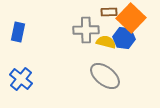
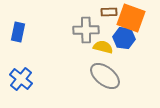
orange square: rotated 24 degrees counterclockwise
yellow semicircle: moved 3 px left, 5 px down
